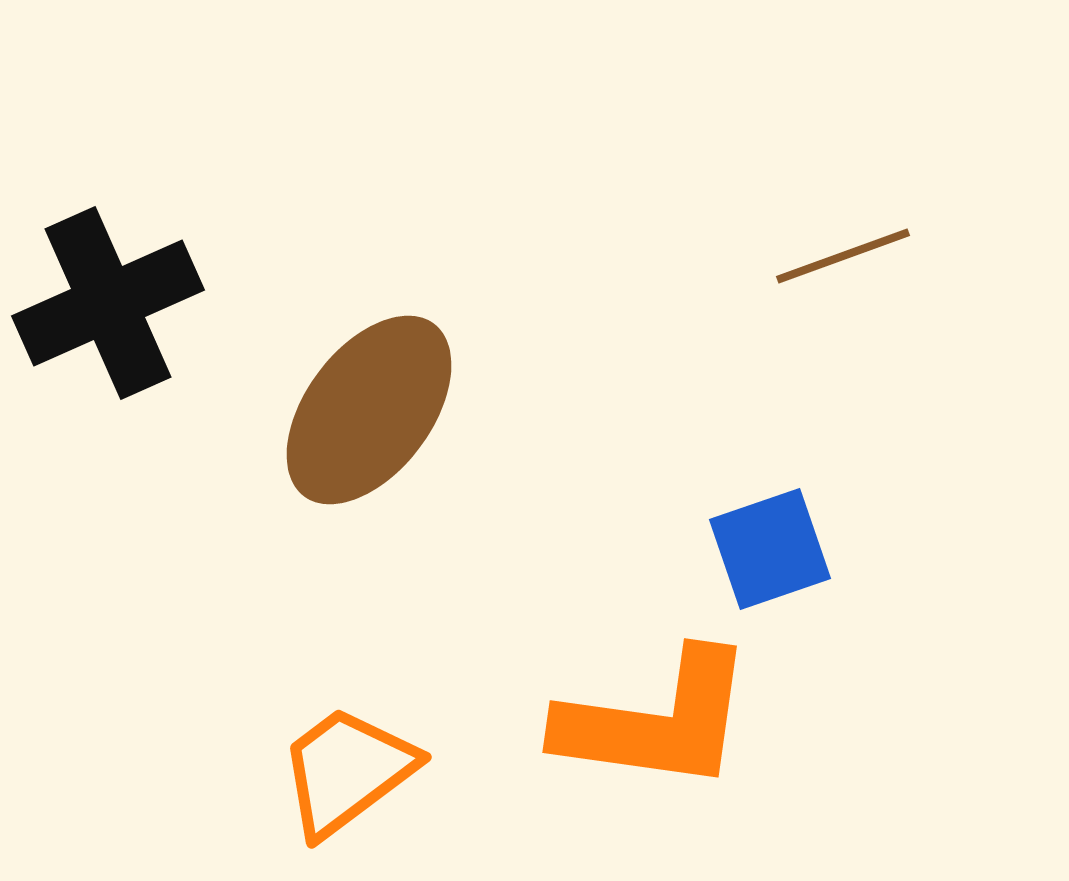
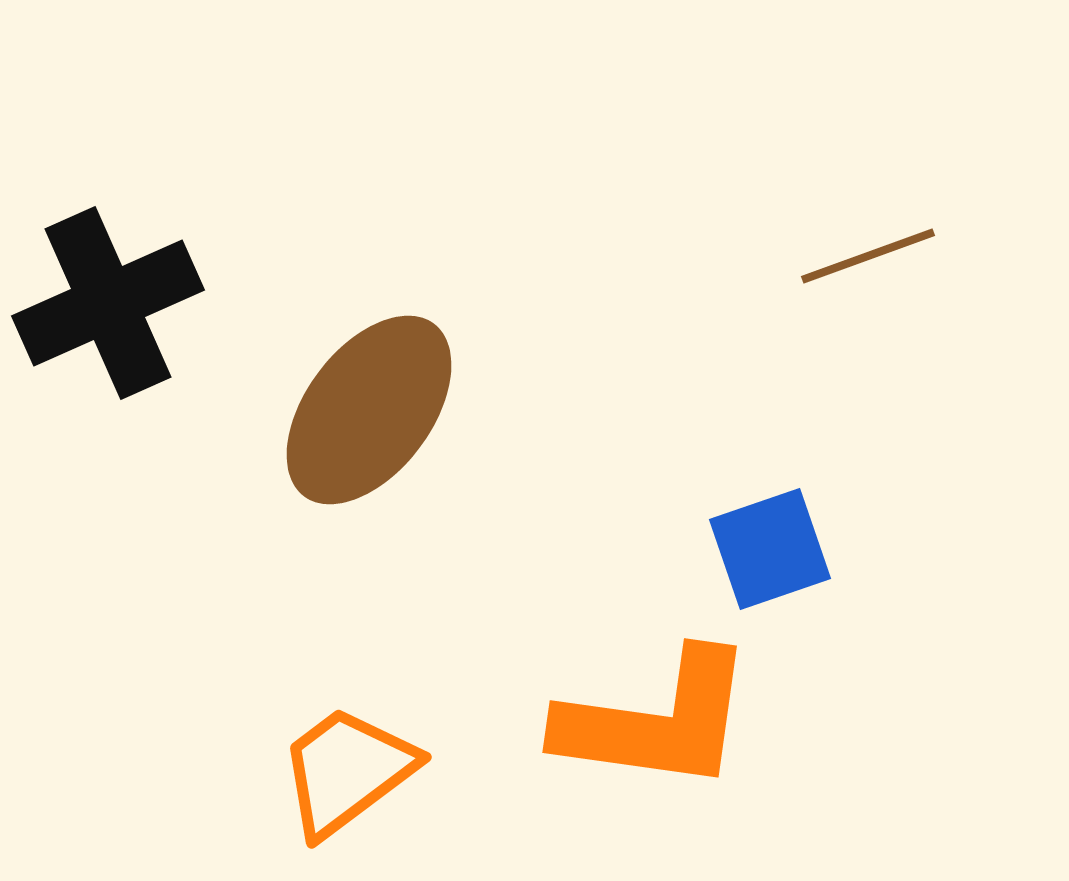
brown line: moved 25 px right
